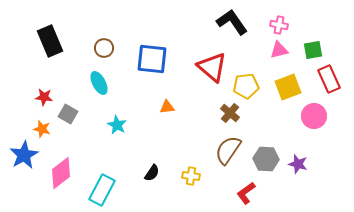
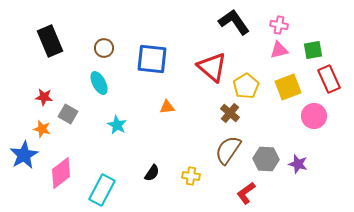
black L-shape: moved 2 px right
yellow pentagon: rotated 25 degrees counterclockwise
